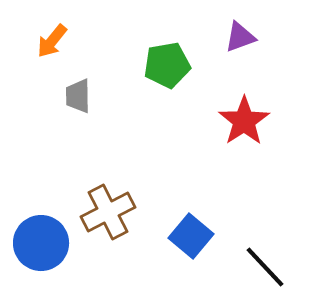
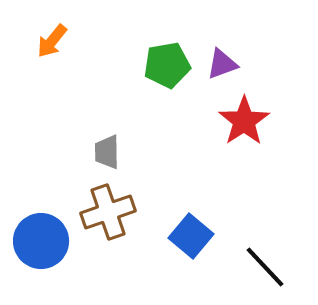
purple triangle: moved 18 px left, 27 px down
gray trapezoid: moved 29 px right, 56 px down
brown cross: rotated 8 degrees clockwise
blue circle: moved 2 px up
